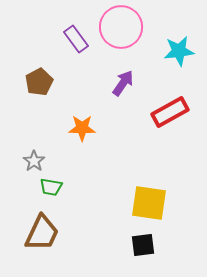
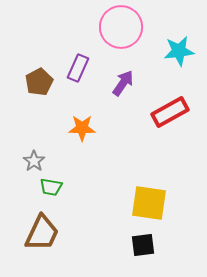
purple rectangle: moved 2 px right, 29 px down; rotated 60 degrees clockwise
